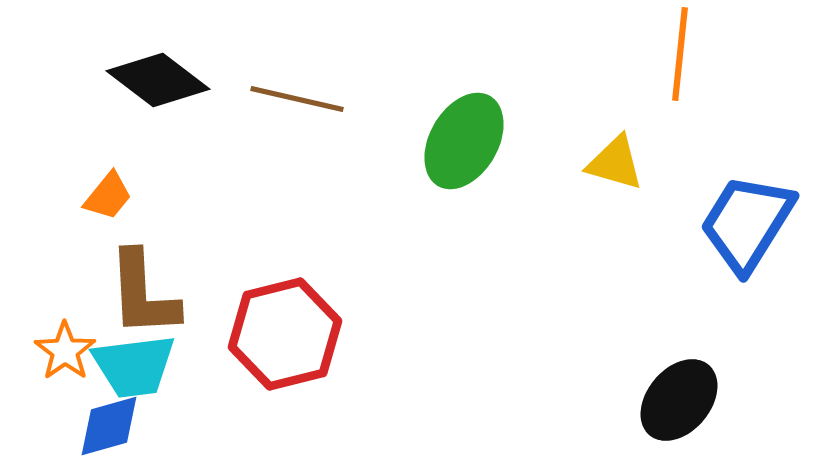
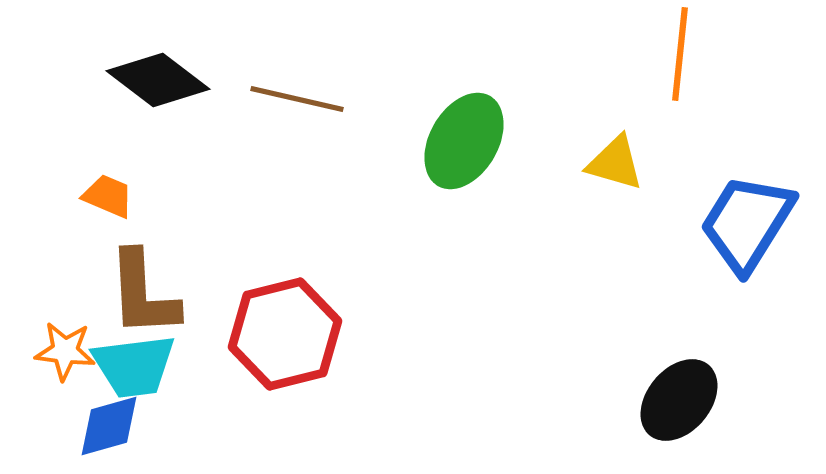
orange trapezoid: rotated 106 degrees counterclockwise
orange star: rotated 30 degrees counterclockwise
